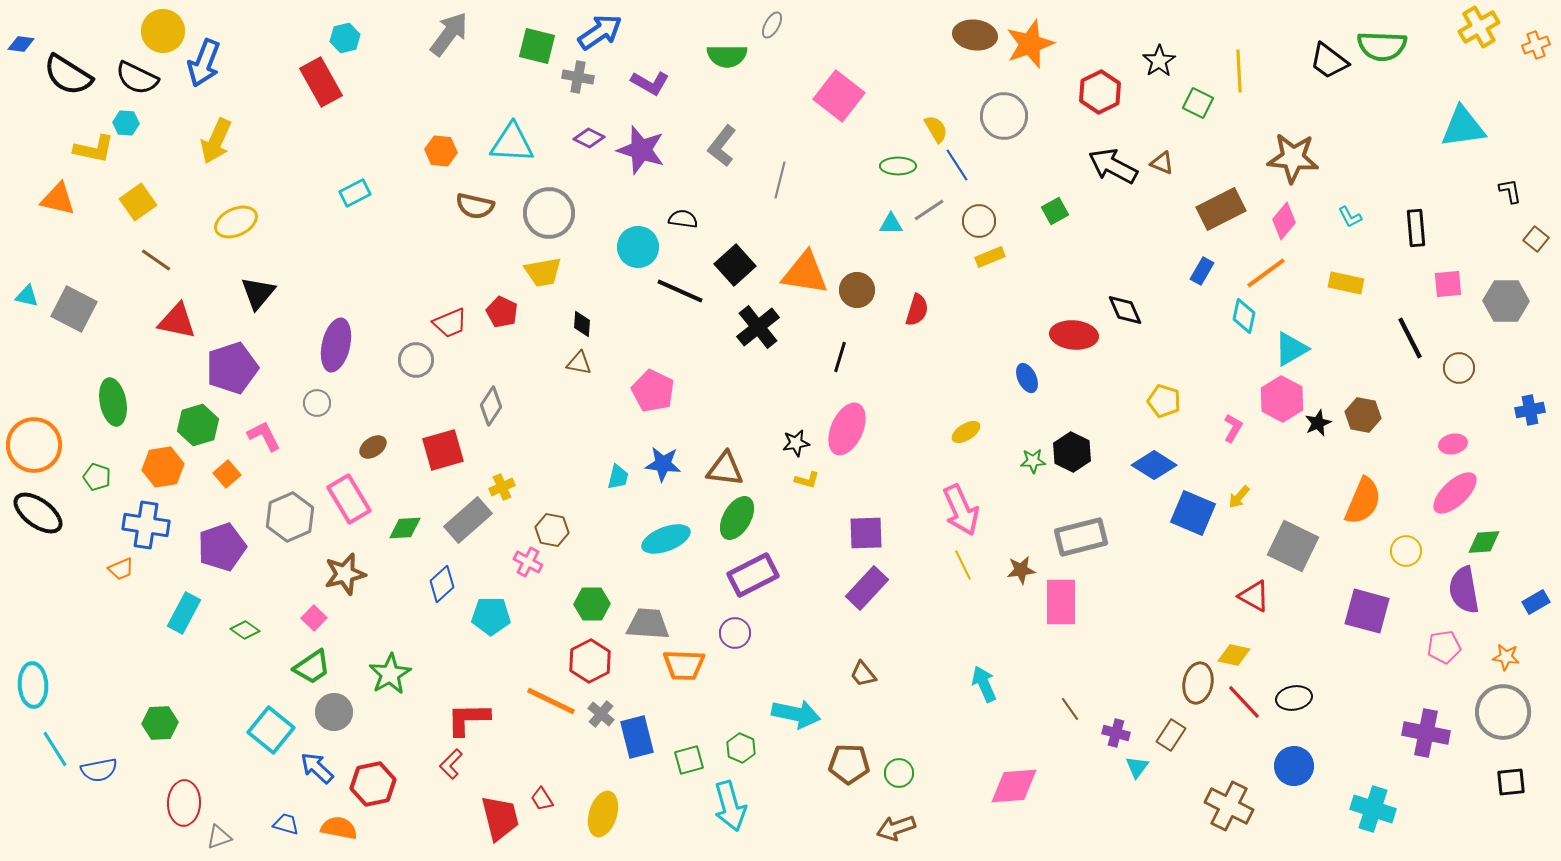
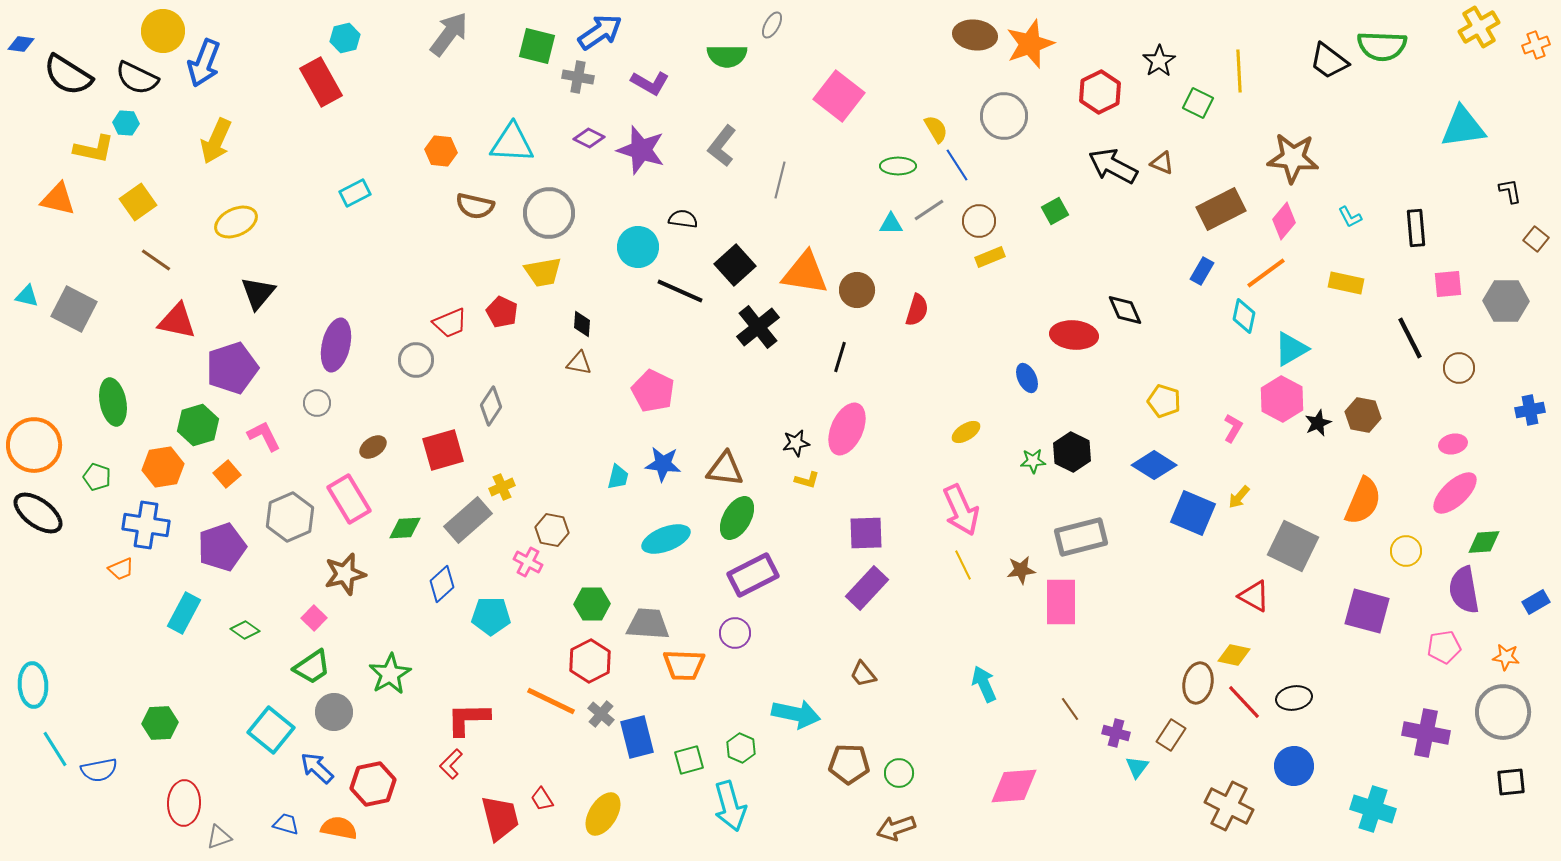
yellow ellipse at (603, 814): rotated 15 degrees clockwise
